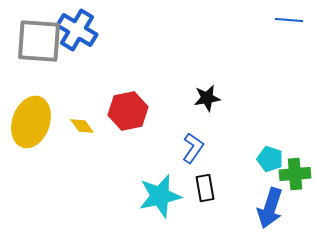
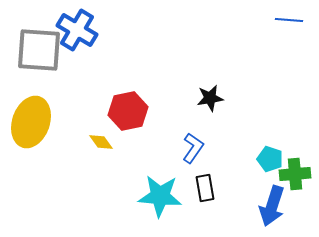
gray square: moved 9 px down
black star: moved 3 px right
yellow diamond: moved 19 px right, 16 px down
cyan star: rotated 18 degrees clockwise
blue arrow: moved 2 px right, 2 px up
